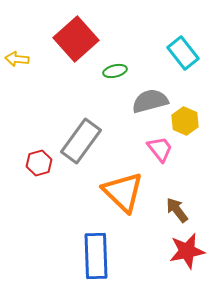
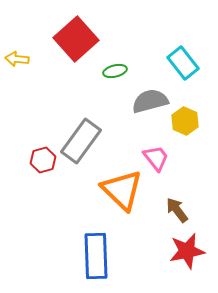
cyan rectangle: moved 10 px down
pink trapezoid: moved 4 px left, 9 px down
red hexagon: moved 4 px right, 3 px up
orange triangle: moved 1 px left, 2 px up
